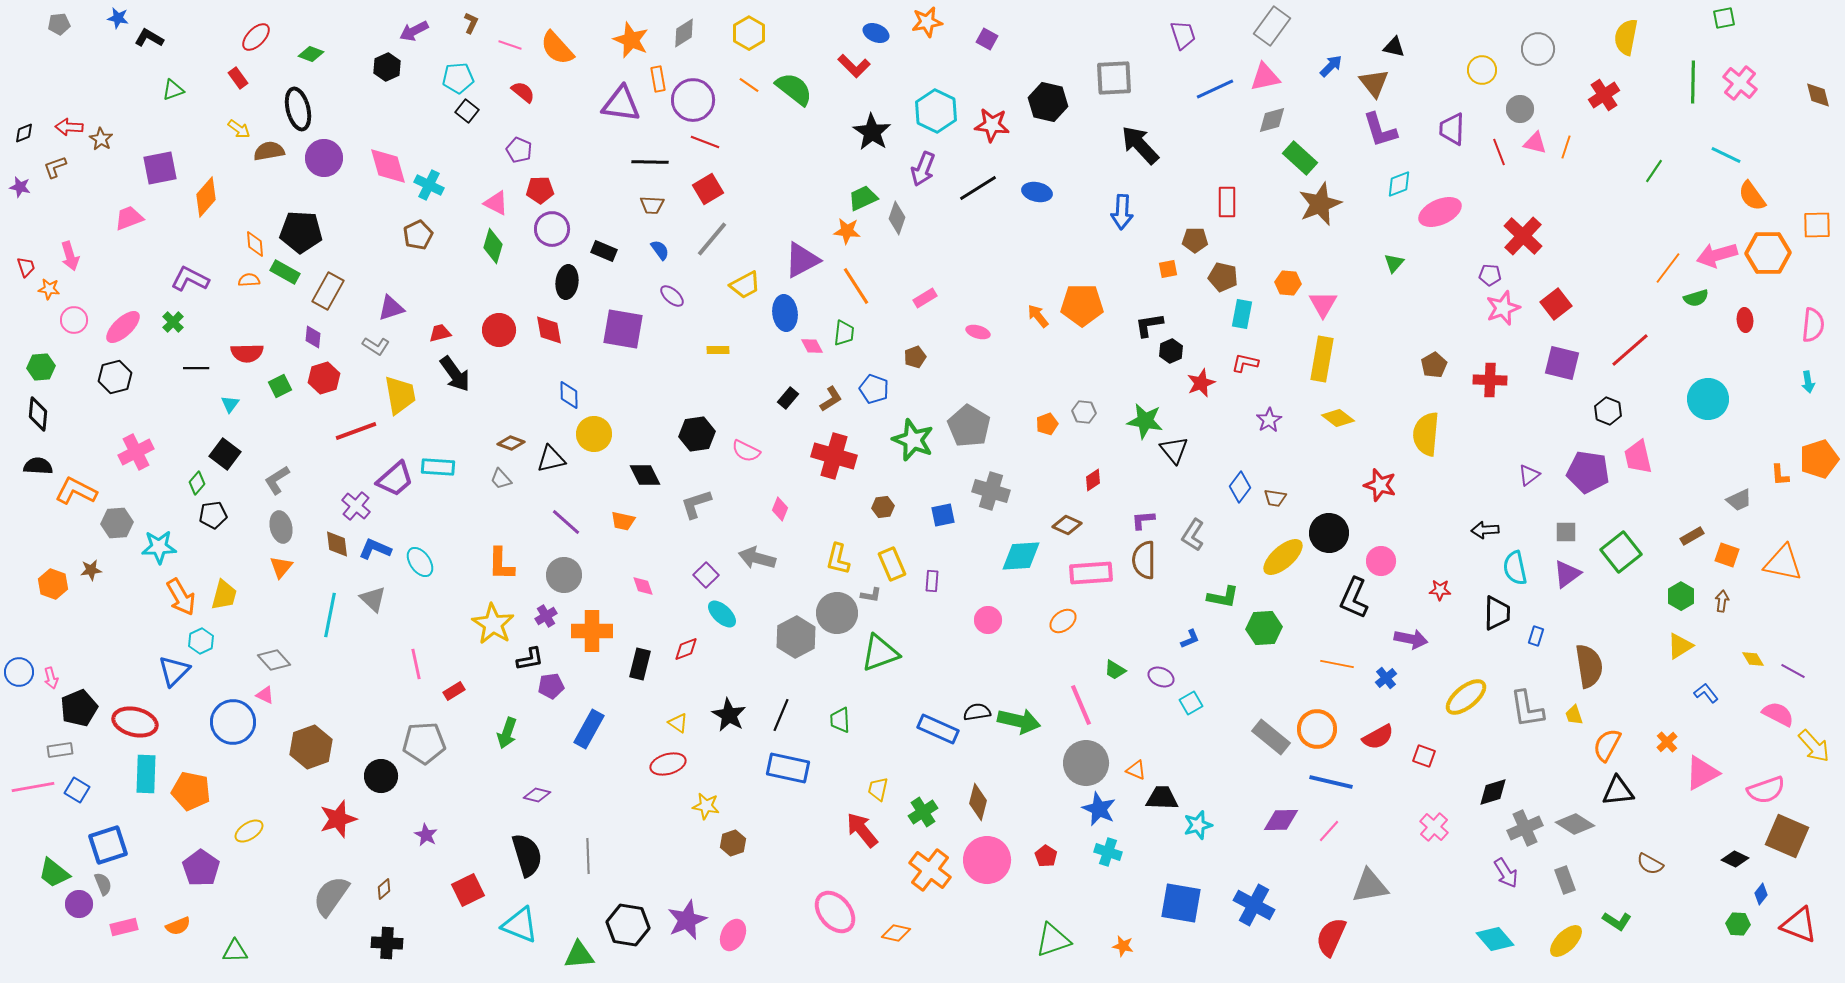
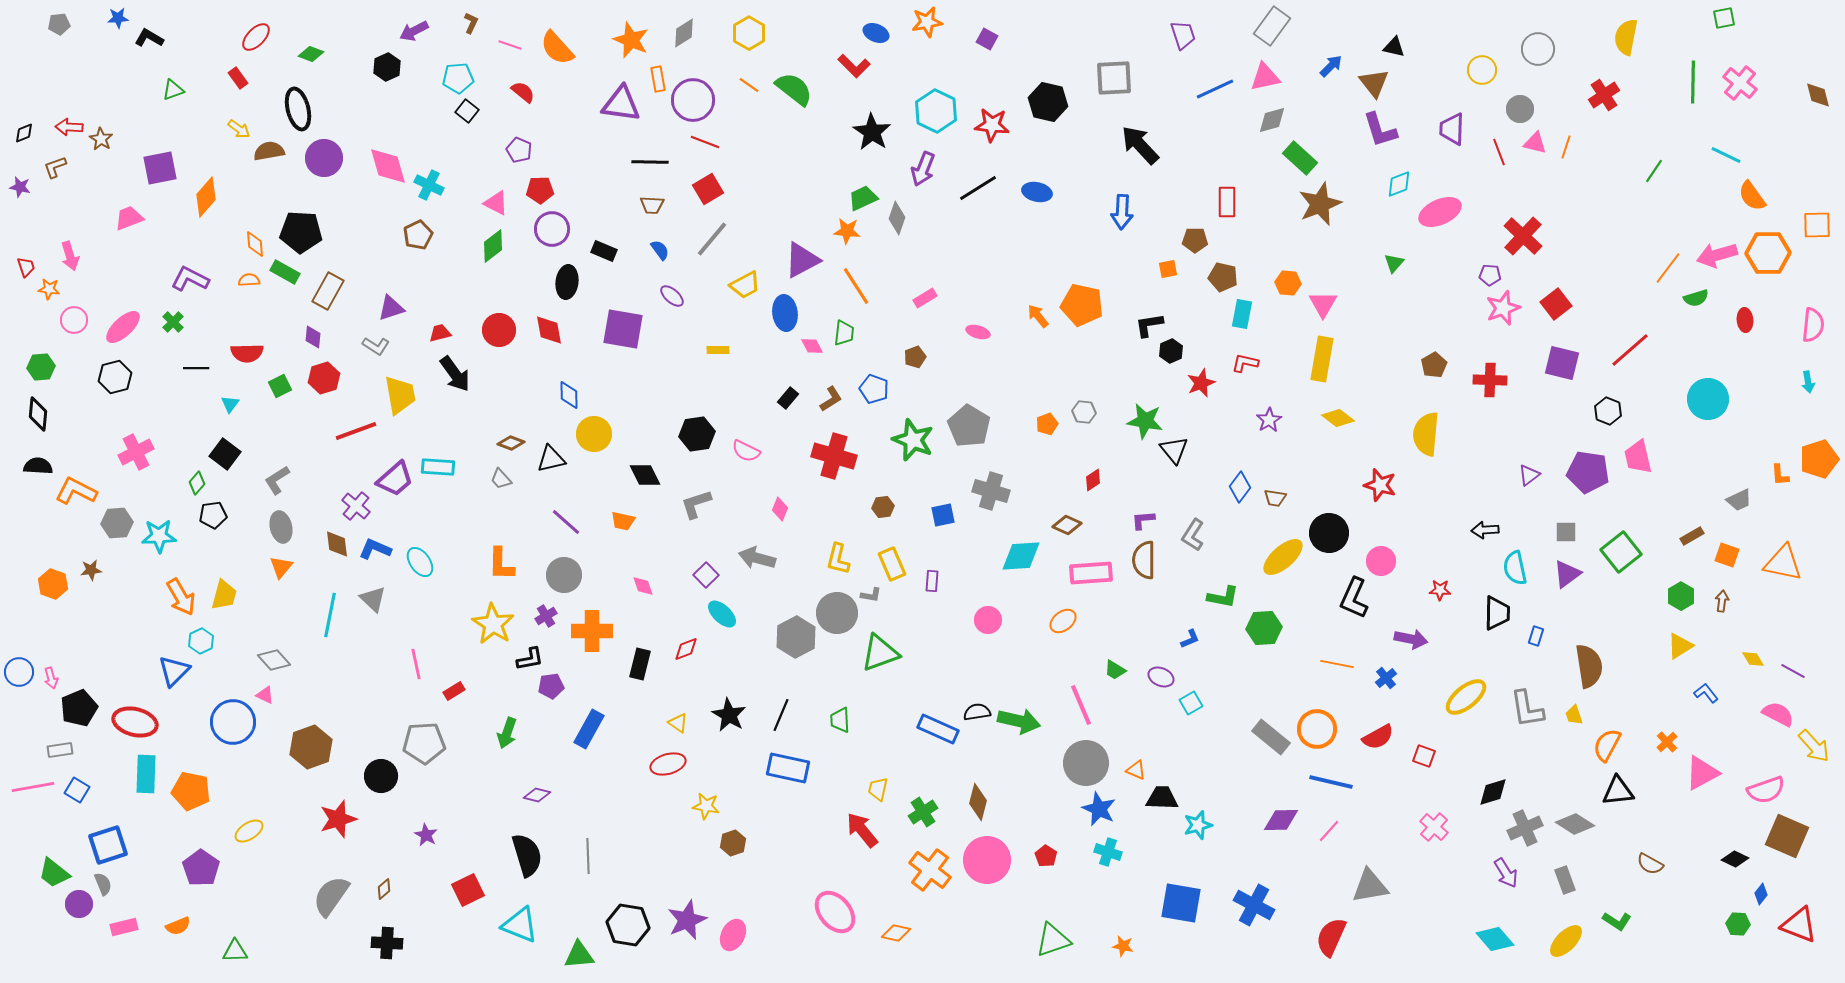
blue star at (118, 18): rotated 15 degrees counterclockwise
green diamond at (493, 246): rotated 36 degrees clockwise
orange pentagon at (1082, 305): rotated 12 degrees clockwise
cyan star at (159, 547): moved 11 px up
